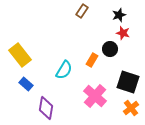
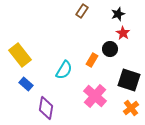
black star: moved 1 px left, 1 px up
red star: rotated 16 degrees clockwise
black square: moved 1 px right, 2 px up
